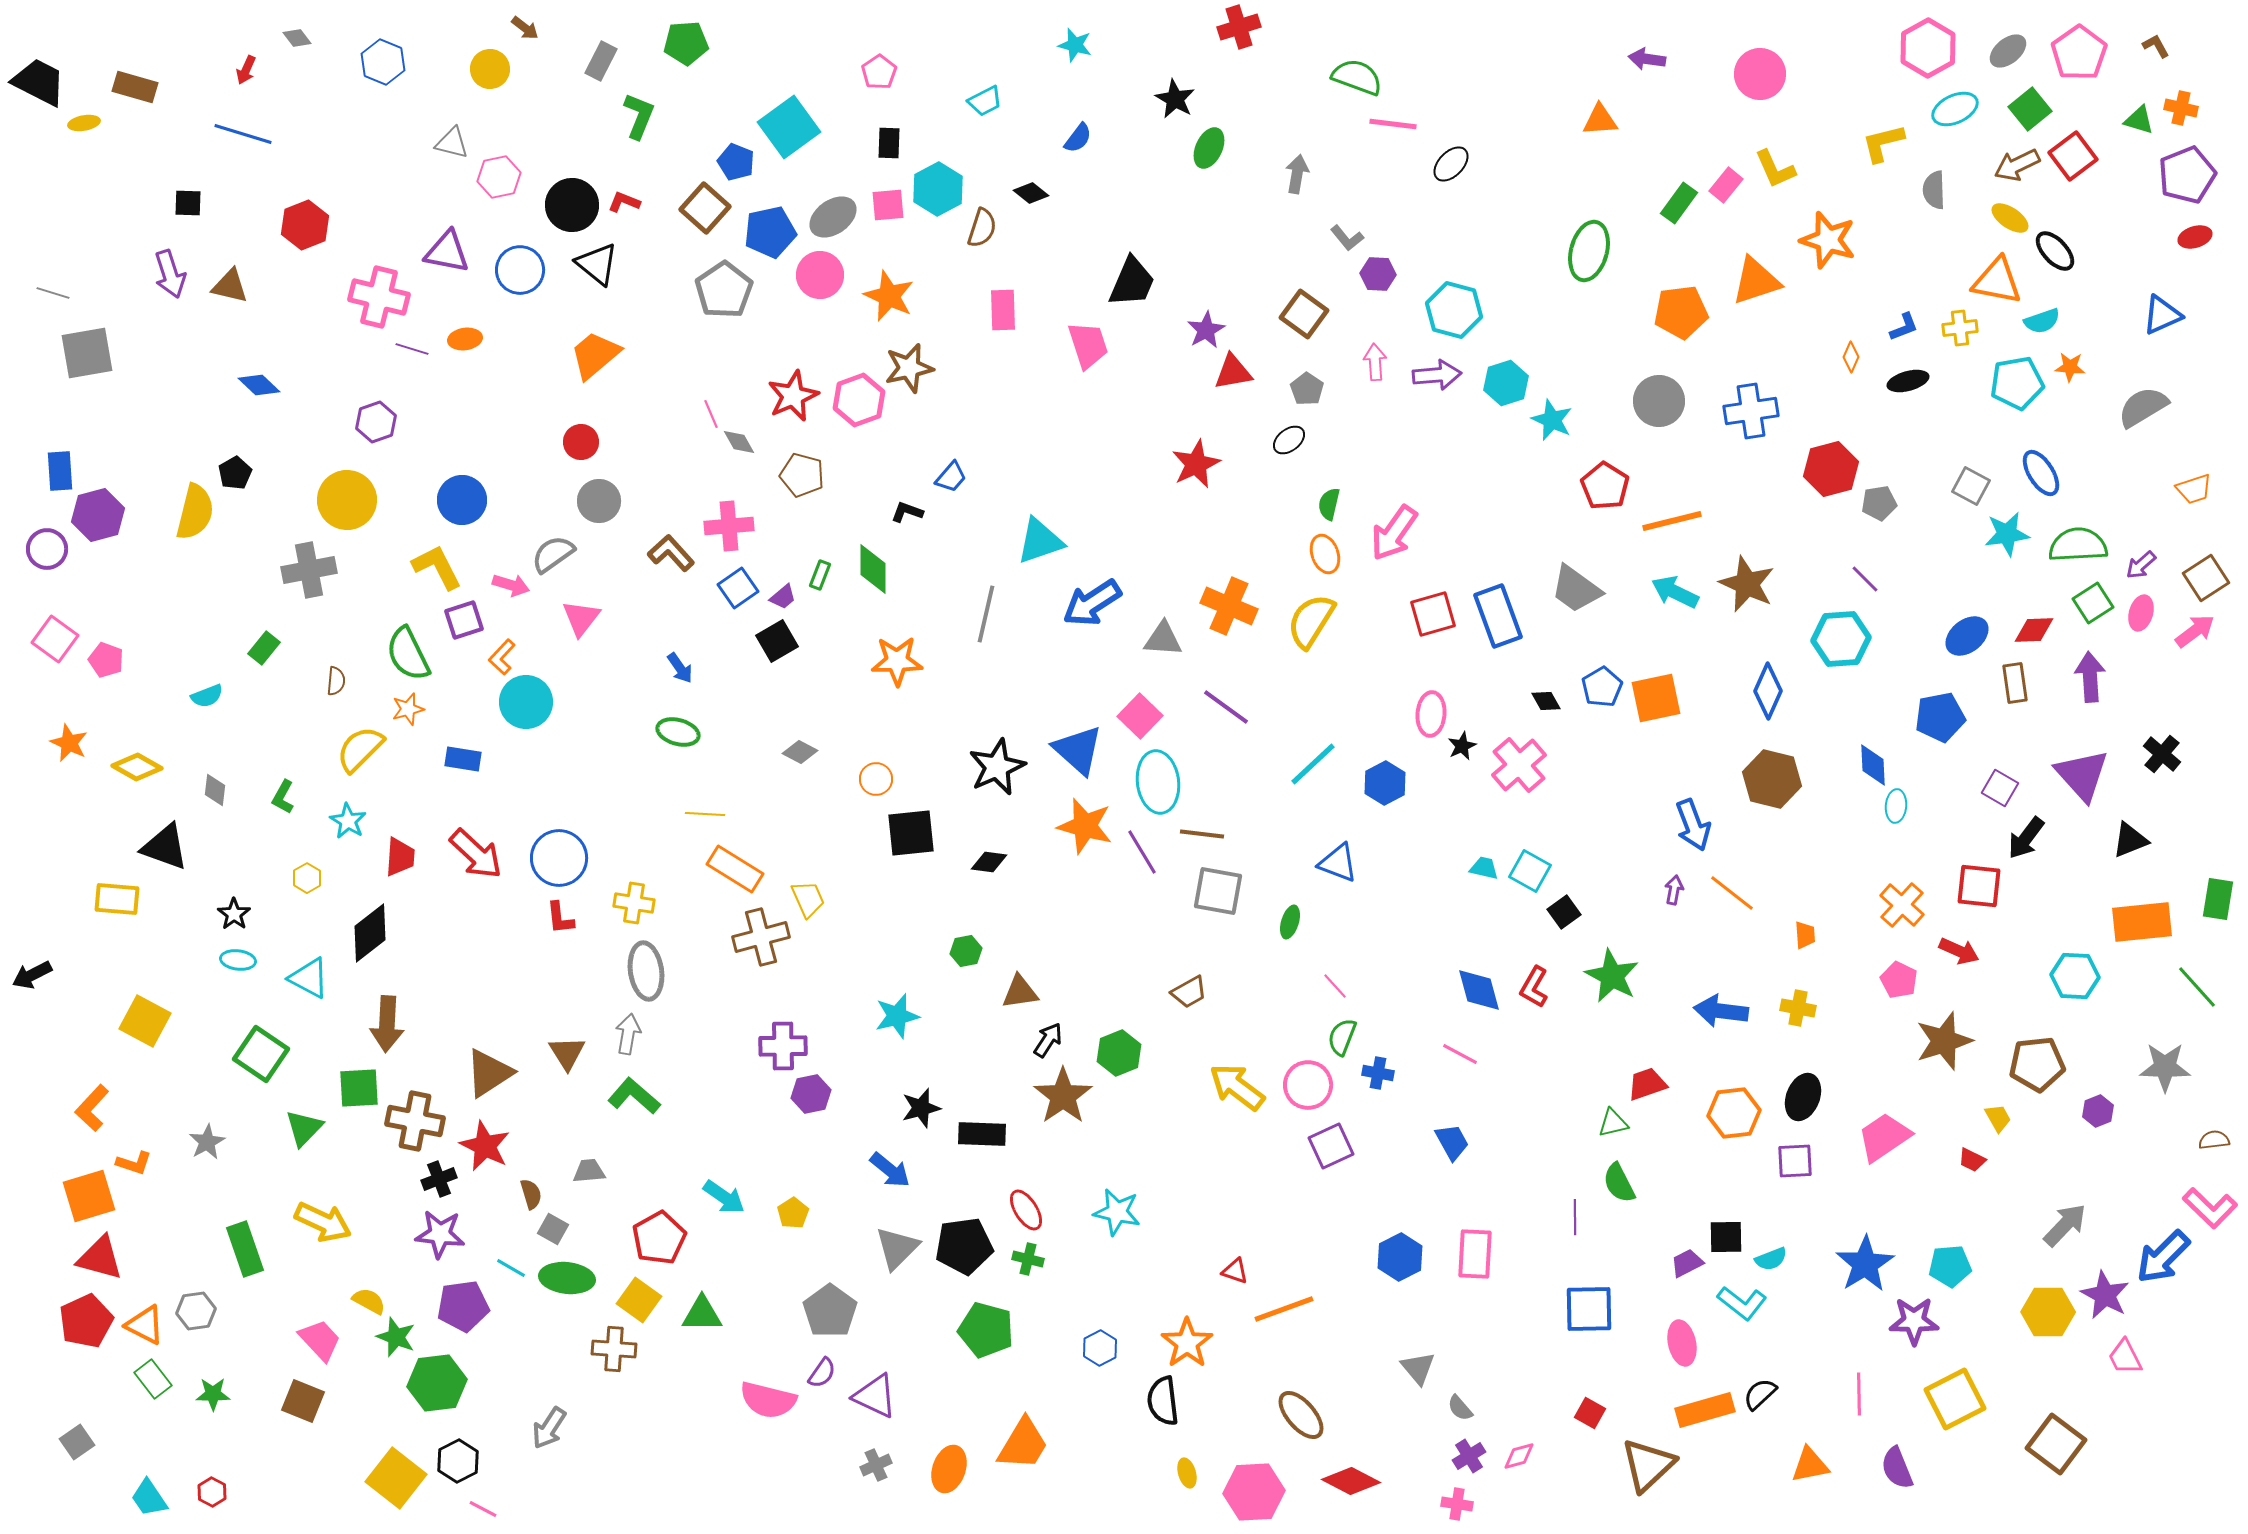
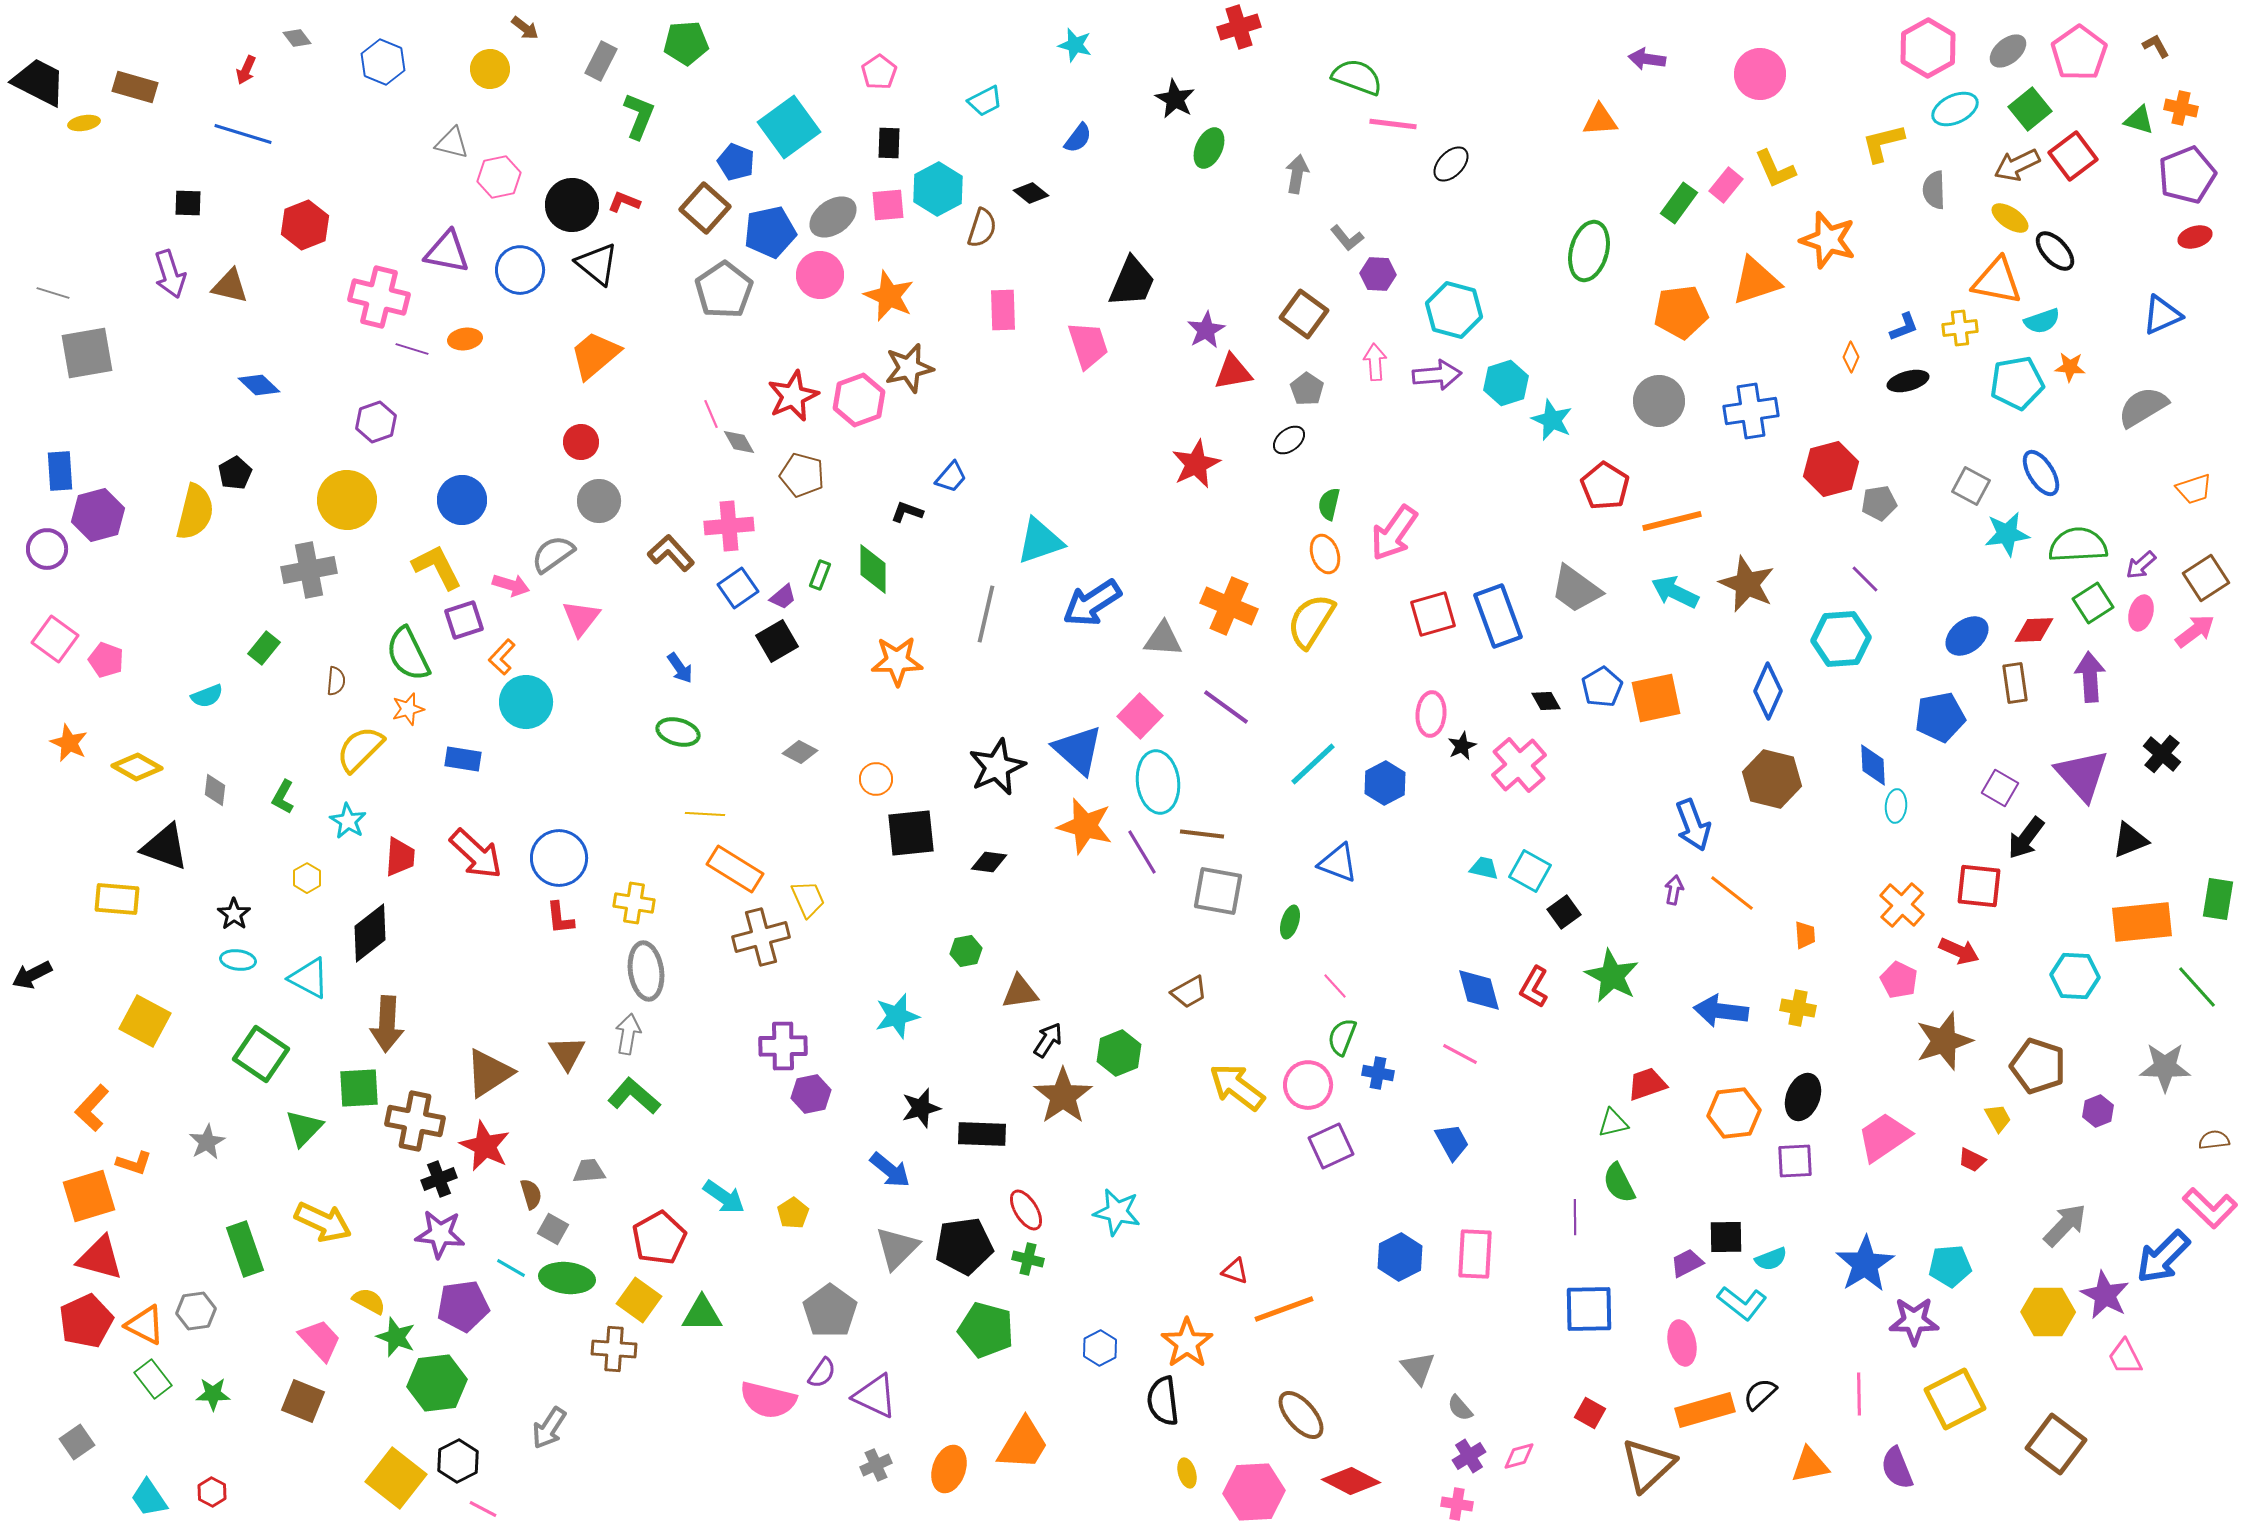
brown pentagon at (2037, 1064): moved 1 px right, 2 px down; rotated 24 degrees clockwise
